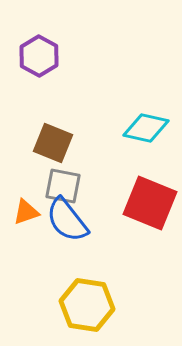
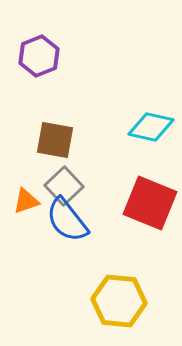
purple hexagon: rotated 9 degrees clockwise
cyan diamond: moved 5 px right, 1 px up
brown square: moved 2 px right, 3 px up; rotated 12 degrees counterclockwise
gray square: moved 1 px right; rotated 36 degrees clockwise
orange triangle: moved 11 px up
yellow hexagon: moved 32 px right, 4 px up; rotated 4 degrees counterclockwise
